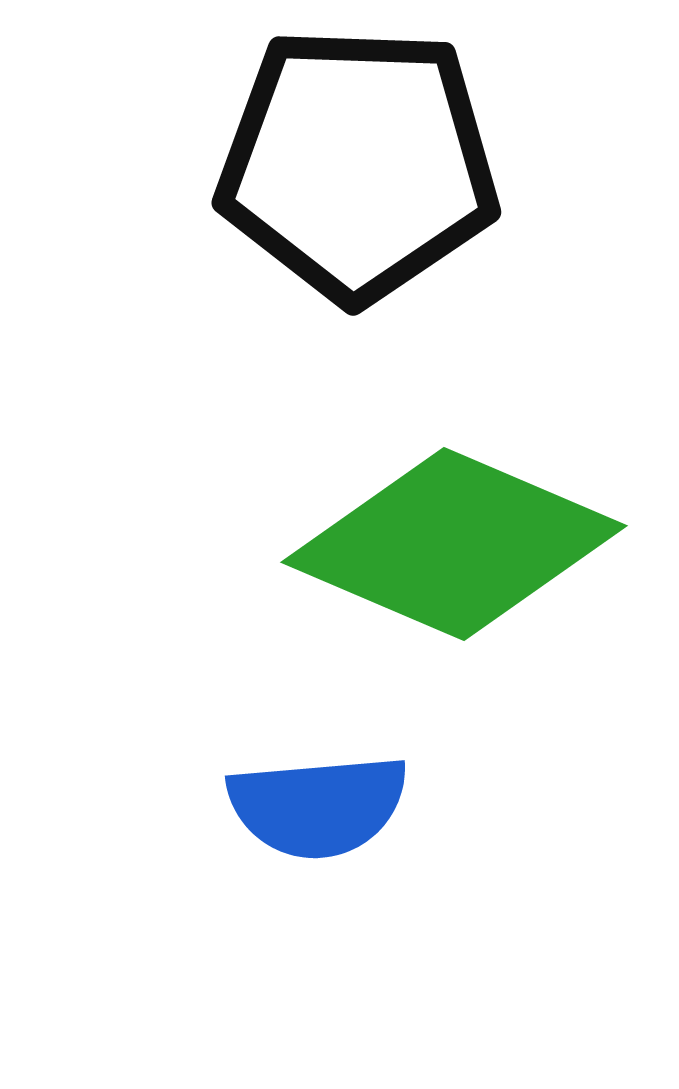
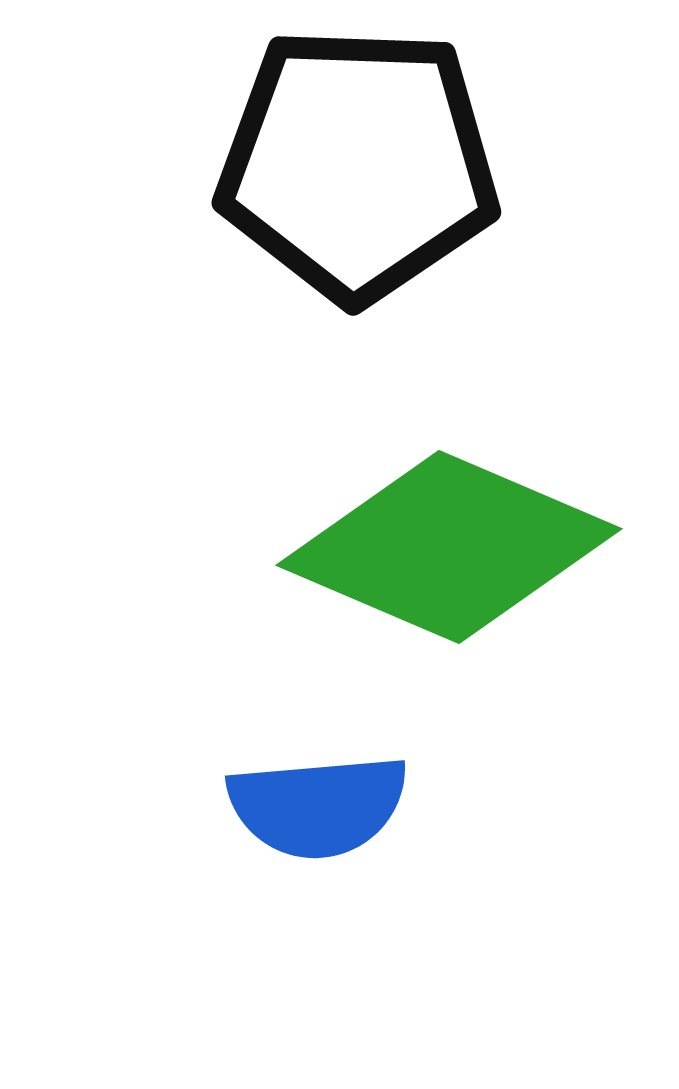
green diamond: moved 5 px left, 3 px down
